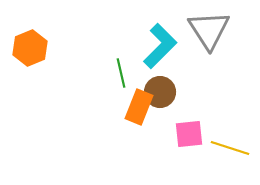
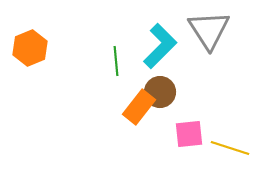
green line: moved 5 px left, 12 px up; rotated 8 degrees clockwise
orange rectangle: rotated 16 degrees clockwise
